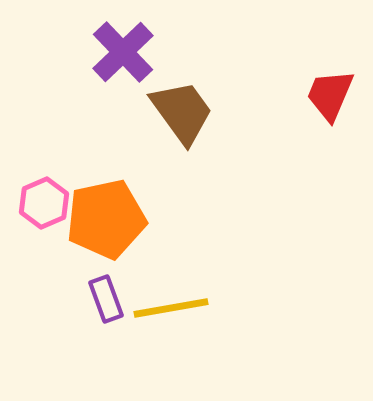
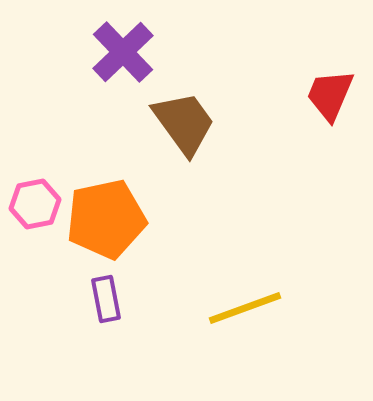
brown trapezoid: moved 2 px right, 11 px down
pink hexagon: moved 9 px left, 1 px down; rotated 12 degrees clockwise
purple rectangle: rotated 9 degrees clockwise
yellow line: moved 74 px right; rotated 10 degrees counterclockwise
